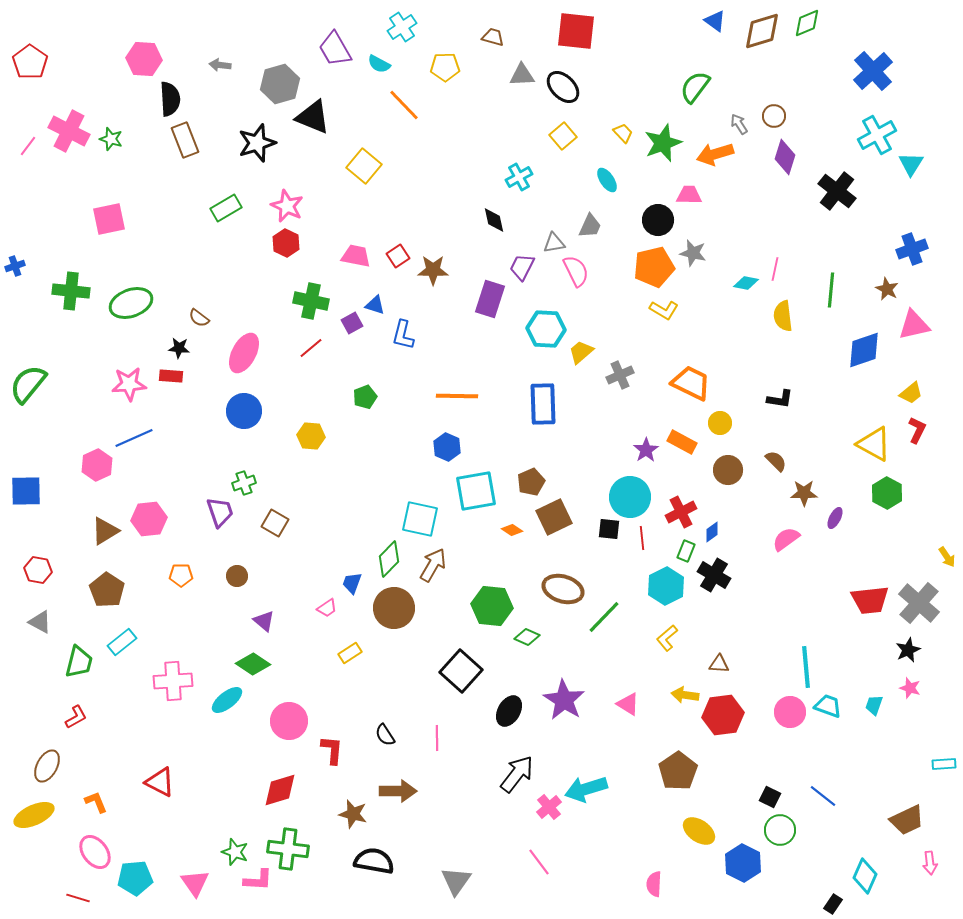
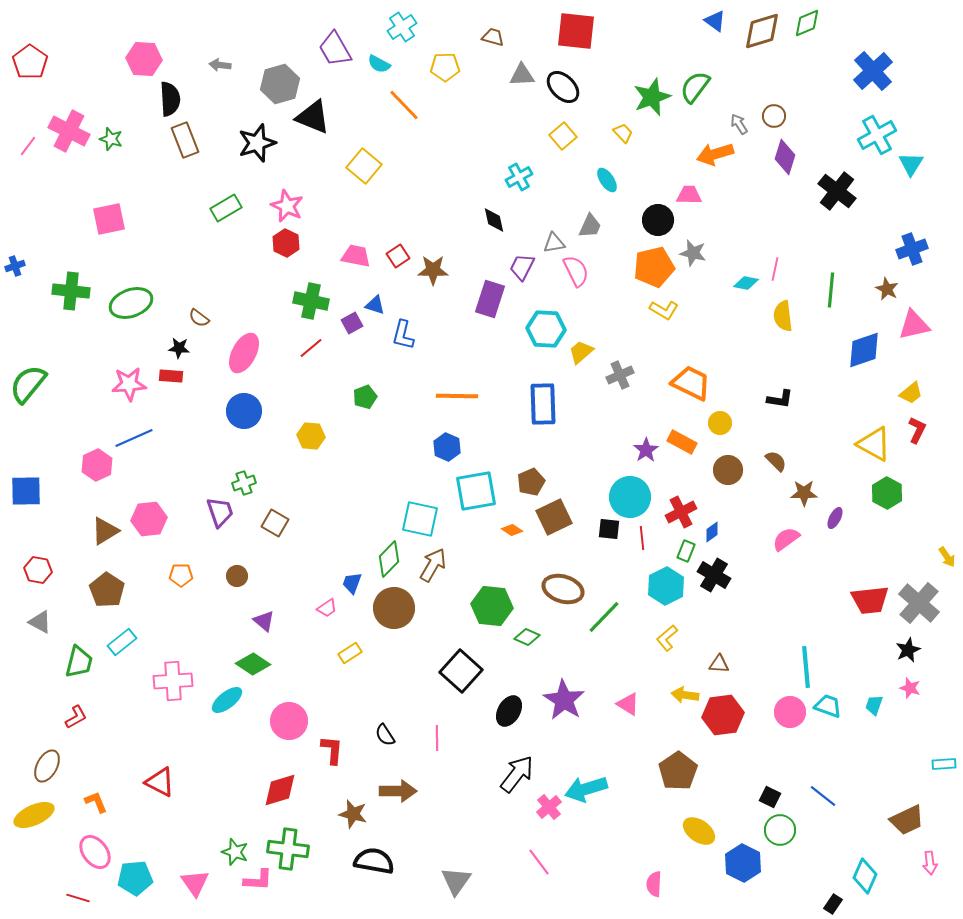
green star at (663, 143): moved 11 px left, 46 px up
